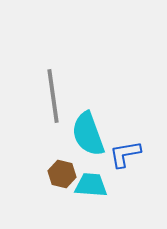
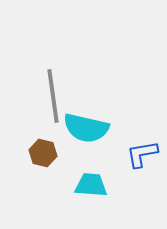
cyan semicircle: moved 2 px left, 6 px up; rotated 57 degrees counterclockwise
blue L-shape: moved 17 px right
brown hexagon: moved 19 px left, 21 px up
